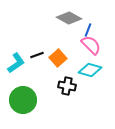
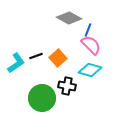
black line: moved 1 px left, 1 px down
green circle: moved 19 px right, 2 px up
